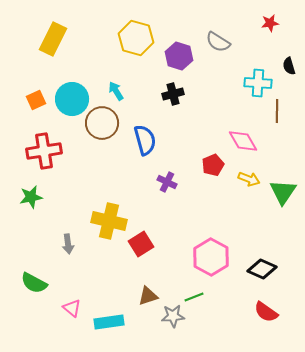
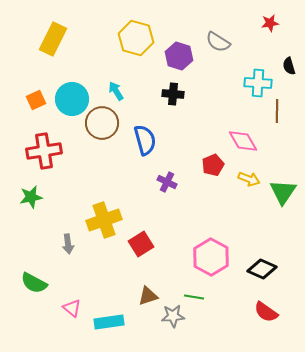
black cross: rotated 20 degrees clockwise
yellow cross: moved 5 px left, 1 px up; rotated 32 degrees counterclockwise
green line: rotated 30 degrees clockwise
